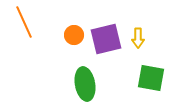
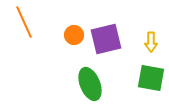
yellow arrow: moved 13 px right, 4 px down
green ellipse: moved 5 px right; rotated 12 degrees counterclockwise
